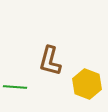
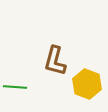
brown L-shape: moved 5 px right
